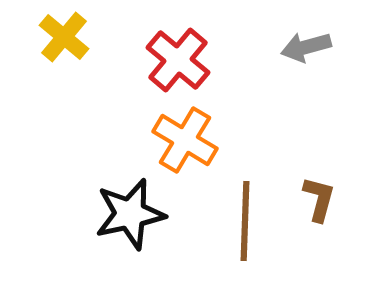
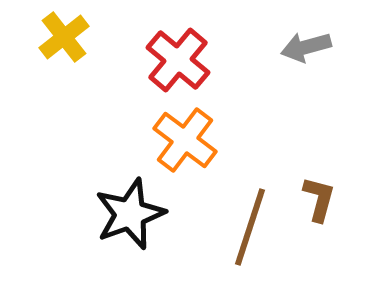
yellow cross: rotated 12 degrees clockwise
orange cross: rotated 6 degrees clockwise
black star: rotated 8 degrees counterclockwise
brown line: moved 5 px right, 6 px down; rotated 16 degrees clockwise
